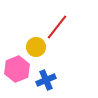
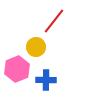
red line: moved 3 px left, 6 px up
blue cross: rotated 24 degrees clockwise
